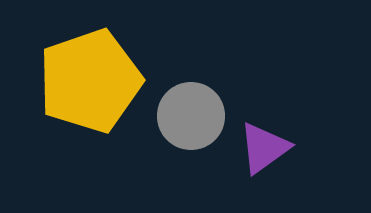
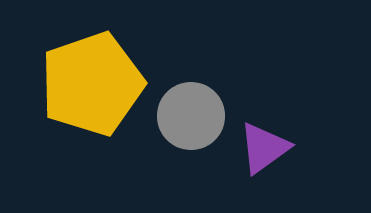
yellow pentagon: moved 2 px right, 3 px down
